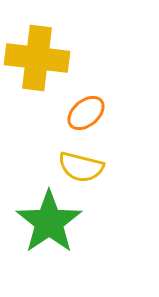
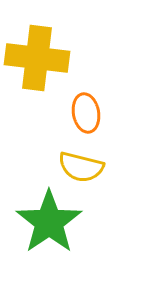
orange ellipse: rotated 60 degrees counterclockwise
